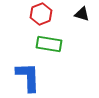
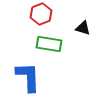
black triangle: moved 1 px right, 14 px down
